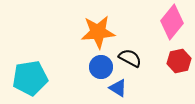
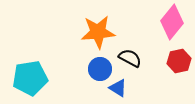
blue circle: moved 1 px left, 2 px down
